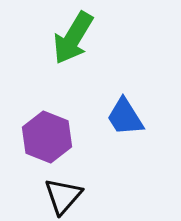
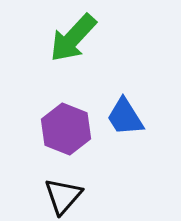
green arrow: rotated 12 degrees clockwise
purple hexagon: moved 19 px right, 8 px up
